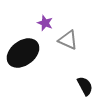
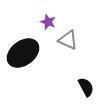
purple star: moved 3 px right, 1 px up
black semicircle: moved 1 px right, 1 px down
